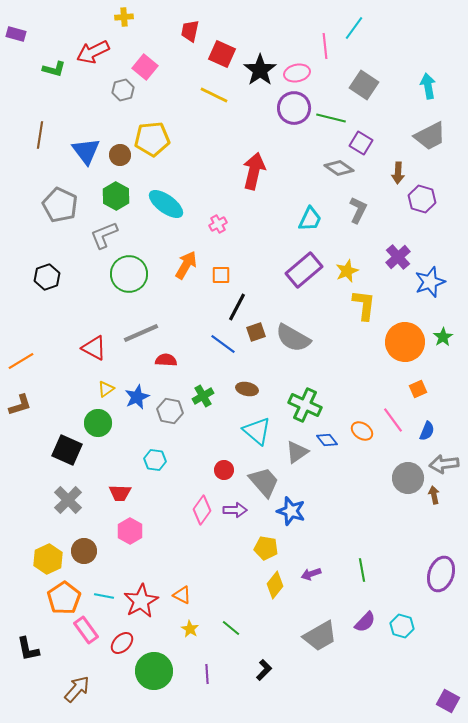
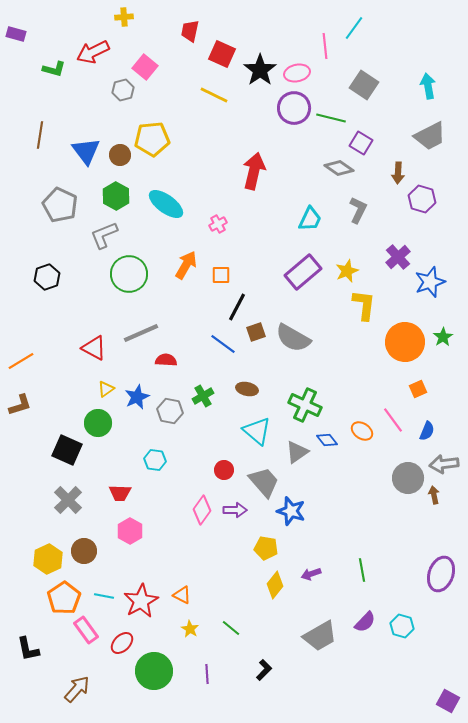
purple rectangle at (304, 270): moved 1 px left, 2 px down
